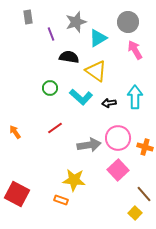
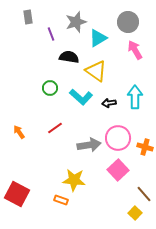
orange arrow: moved 4 px right
